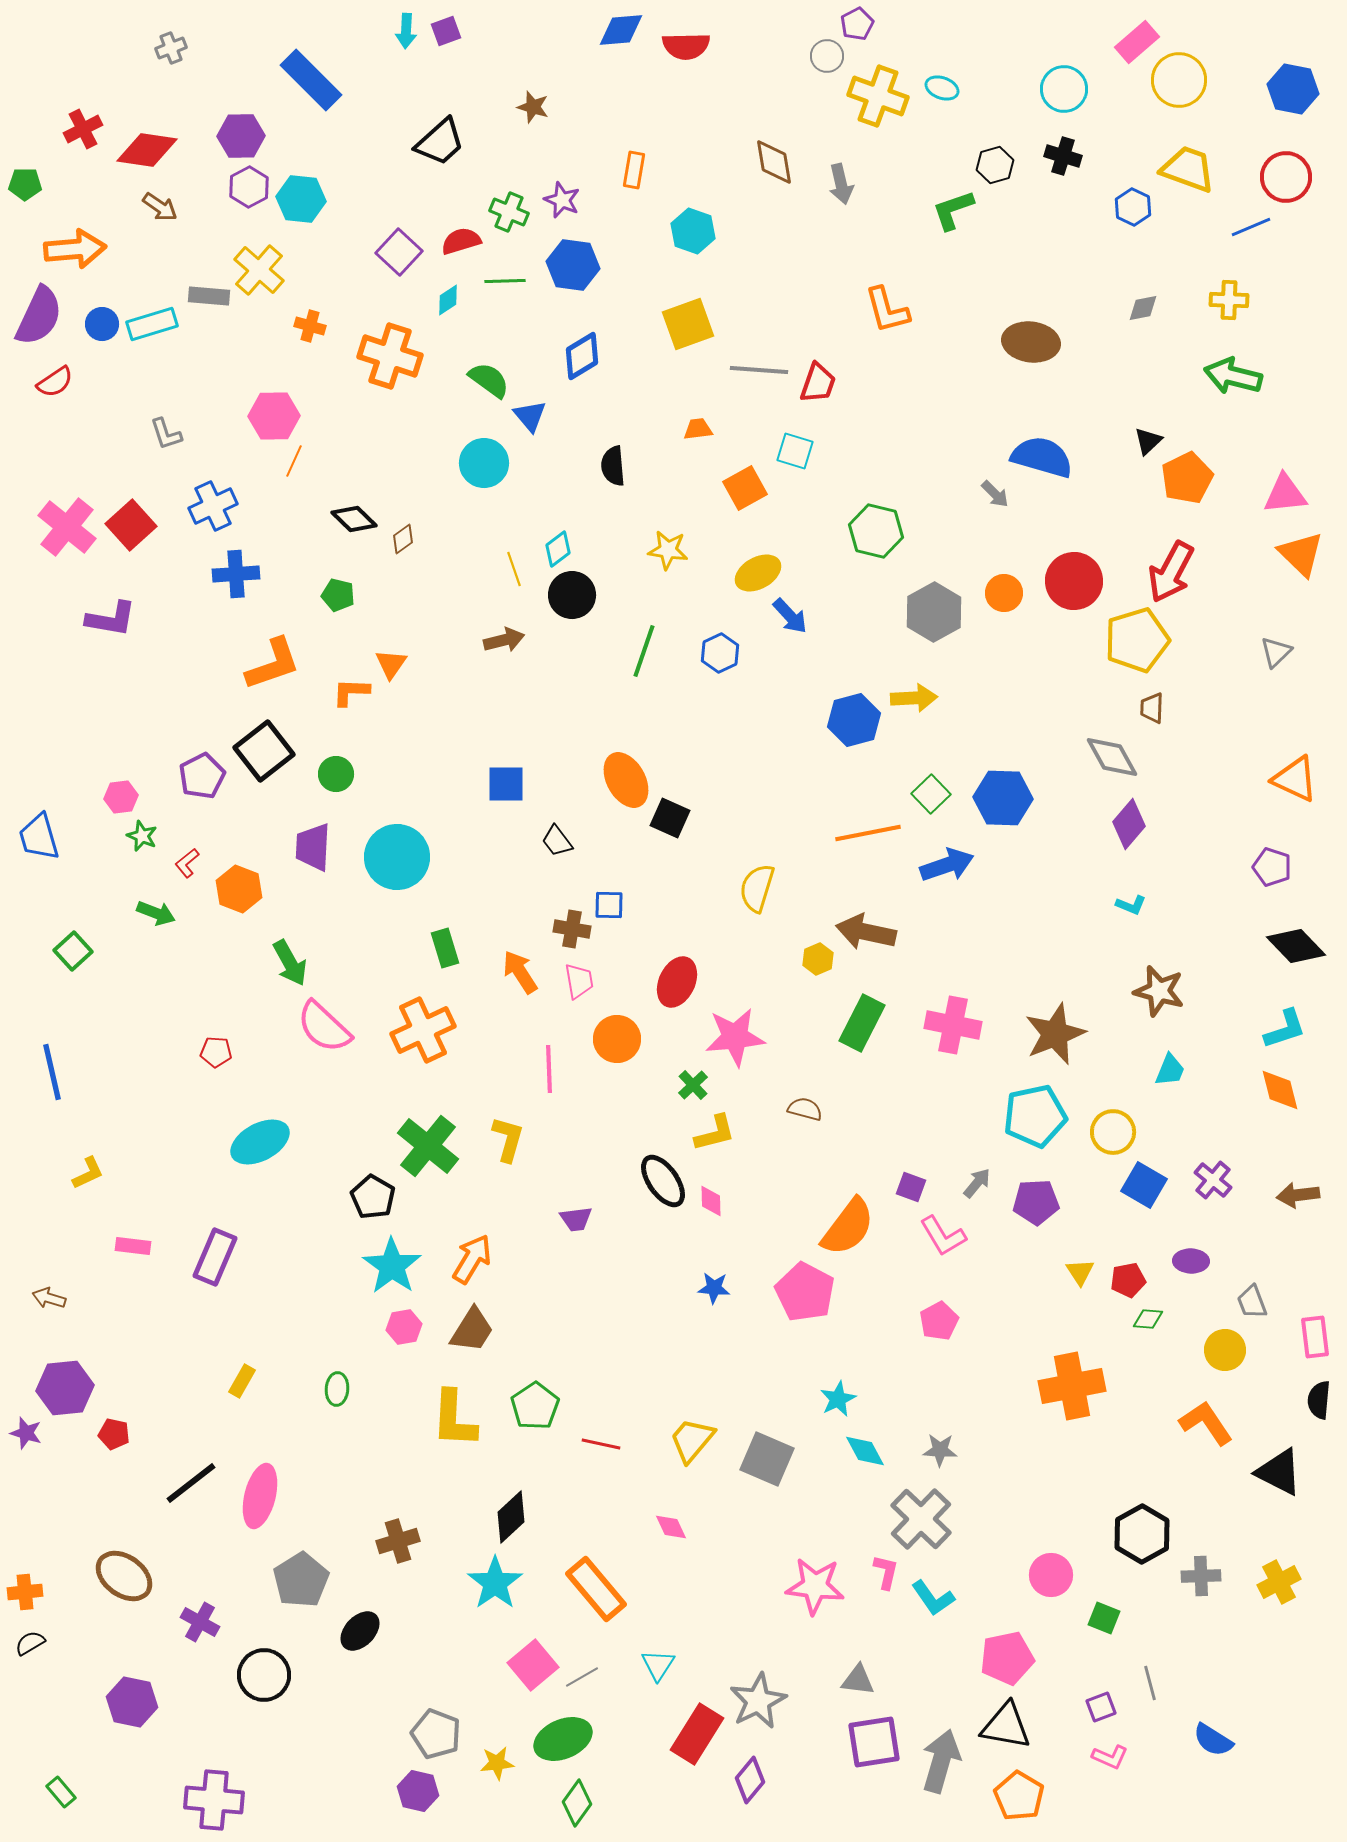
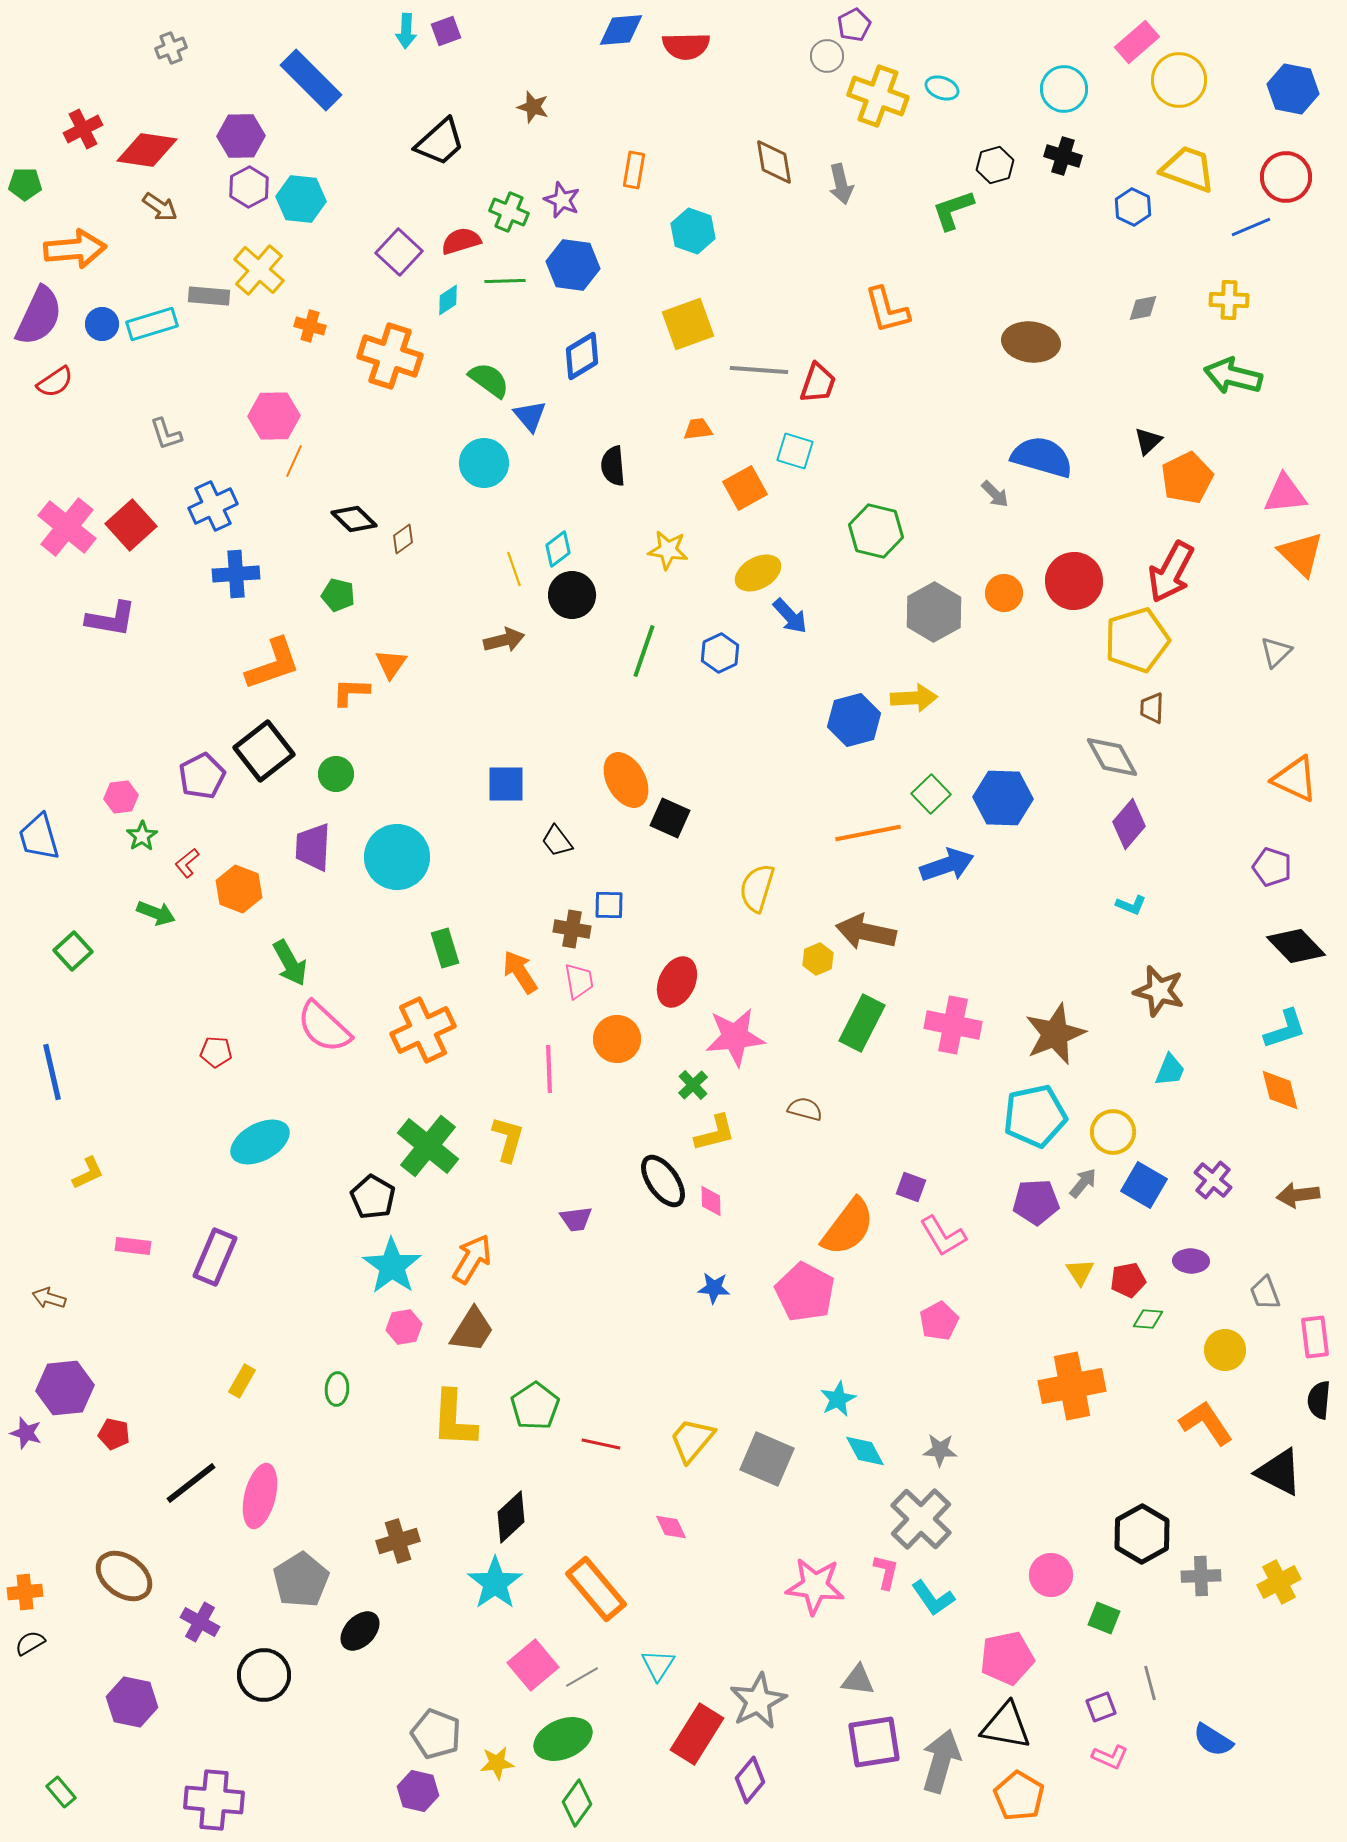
purple pentagon at (857, 24): moved 3 px left, 1 px down
green star at (142, 836): rotated 16 degrees clockwise
gray arrow at (977, 1183): moved 106 px right
gray trapezoid at (1252, 1302): moved 13 px right, 9 px up
